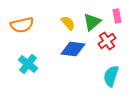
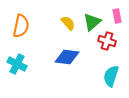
orange semicircle: moved 1 px left, 1 px down; rotated 65 degrees counterclockwise
red cross: rotated 36 degrees counterclockwise
blue diamond: moved 6 px left, 8 px down
cyan cross: moved 11 px left; rotated 12 degrees counterclockwise
